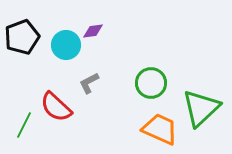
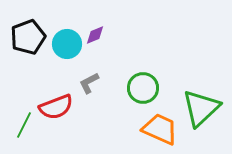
purple diamond: moved 2 px right, 4 px down; rotated 15 degrees counterclockwise
black pentagon: moved 6 px right
cyan circle: moved 1 px right, 1 px up
green circle: moved 8 px left, 5 px down
red semicircle: rotated 64 degrees counterclockwise
